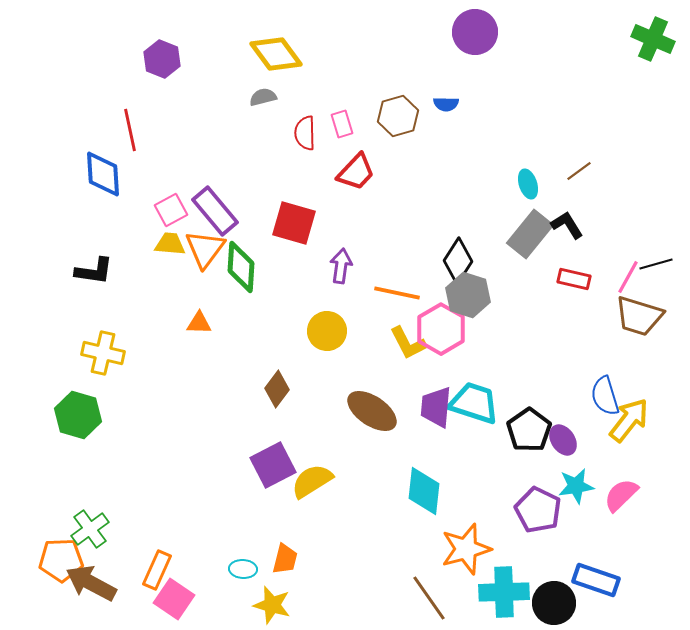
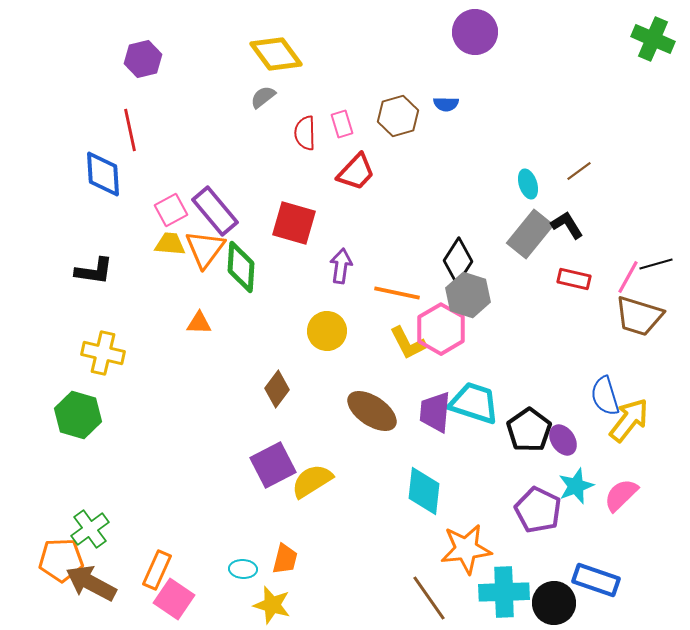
purple hexagon at (162, 59): moved 19 px left; rotated 24 degrees clockwise
gray semicircle at (263, 97): rotated 24 degrees counterclockwise
purple trapezoid at (436, 407): moved 1 px left, 5 px down
cyan star at (576, 486): rotated 12 degrees counterclockwise
orange star at (466, 549): rotated 9 degrees clockwise
